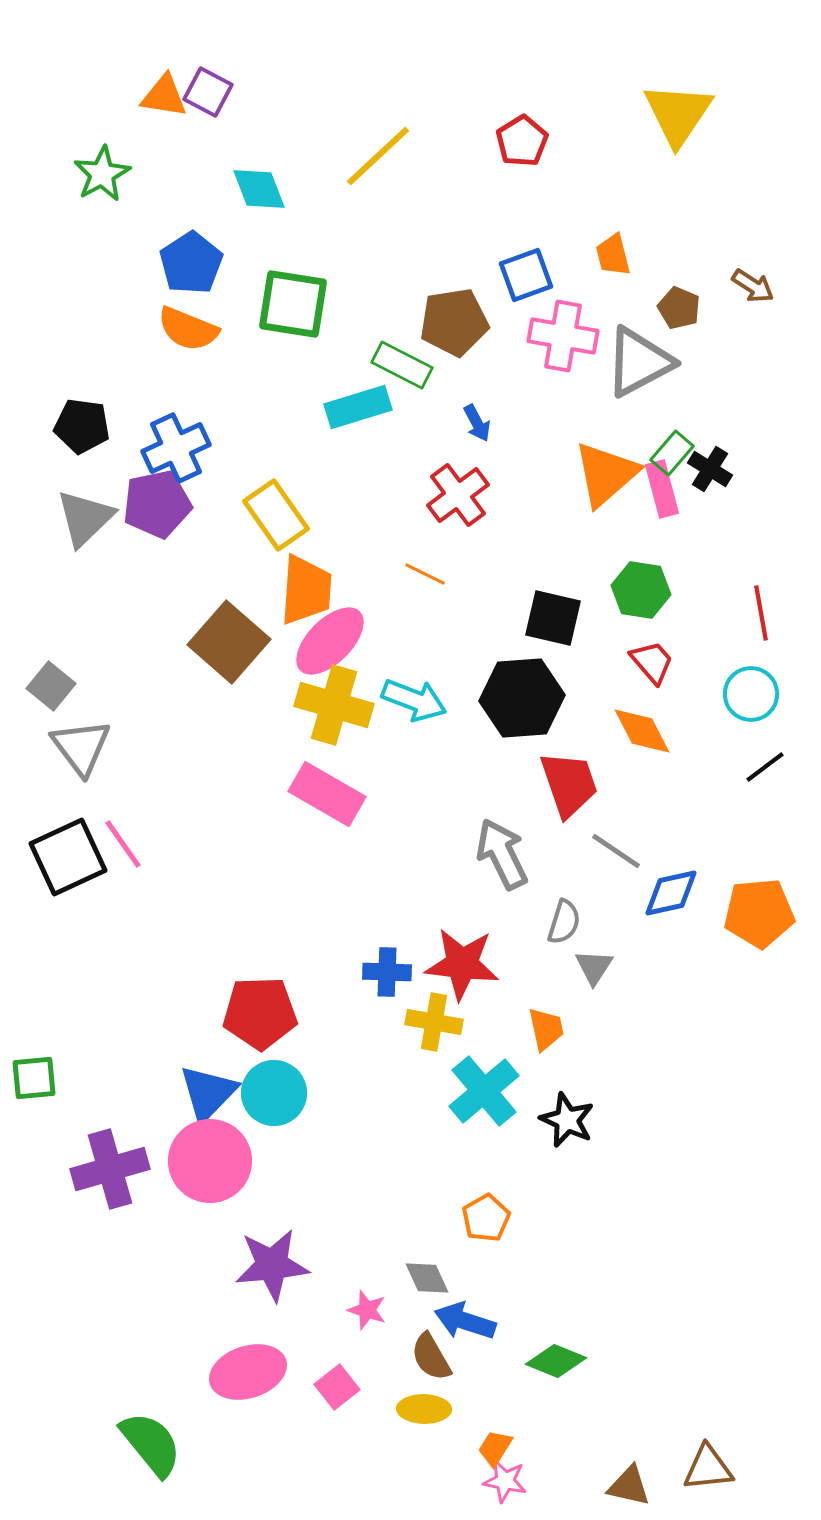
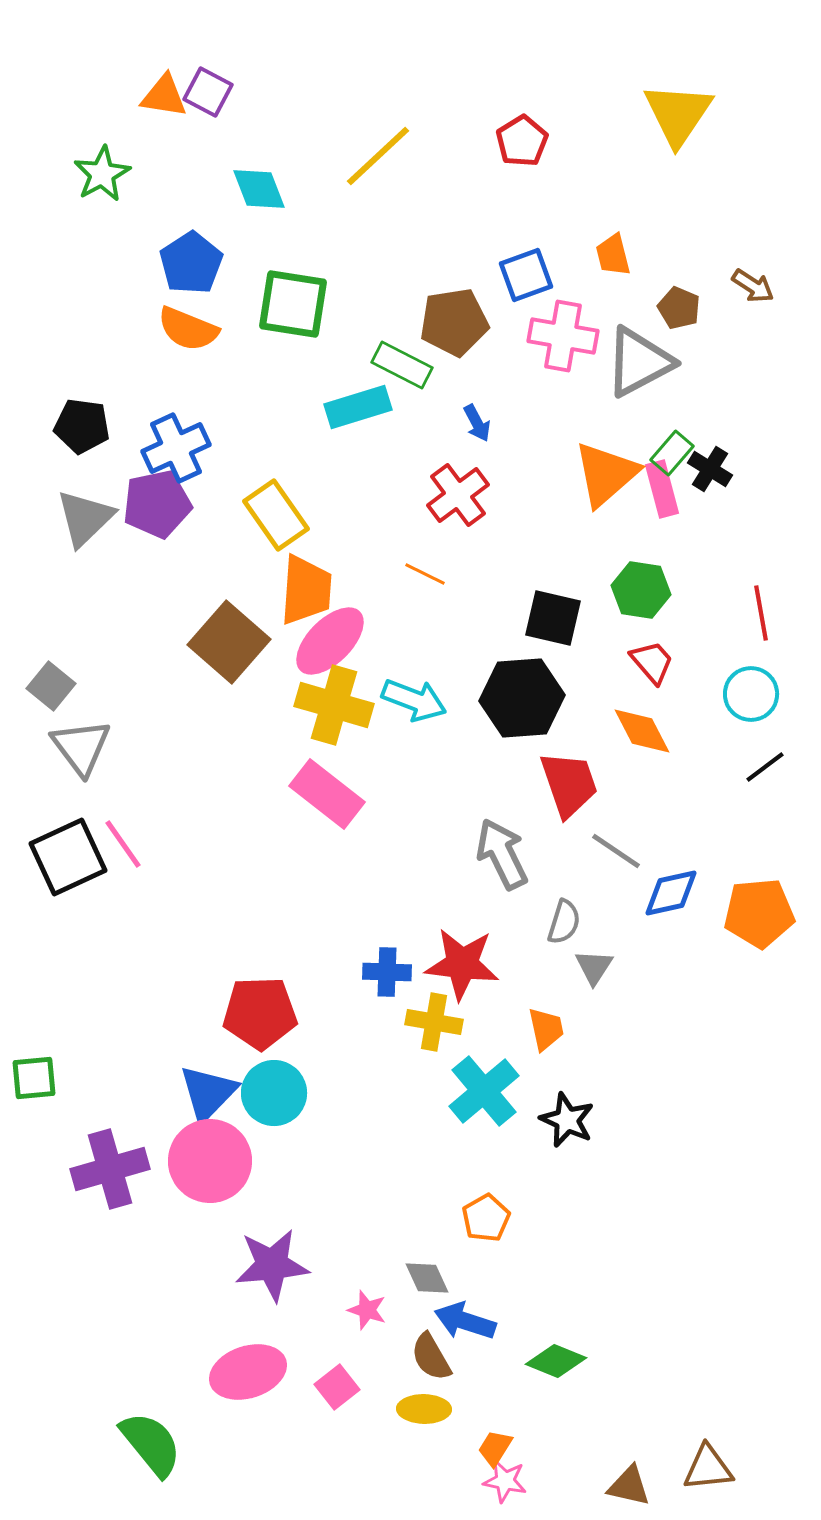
pink rectangle at (327, 794): rotated 8 degrees clockwise
